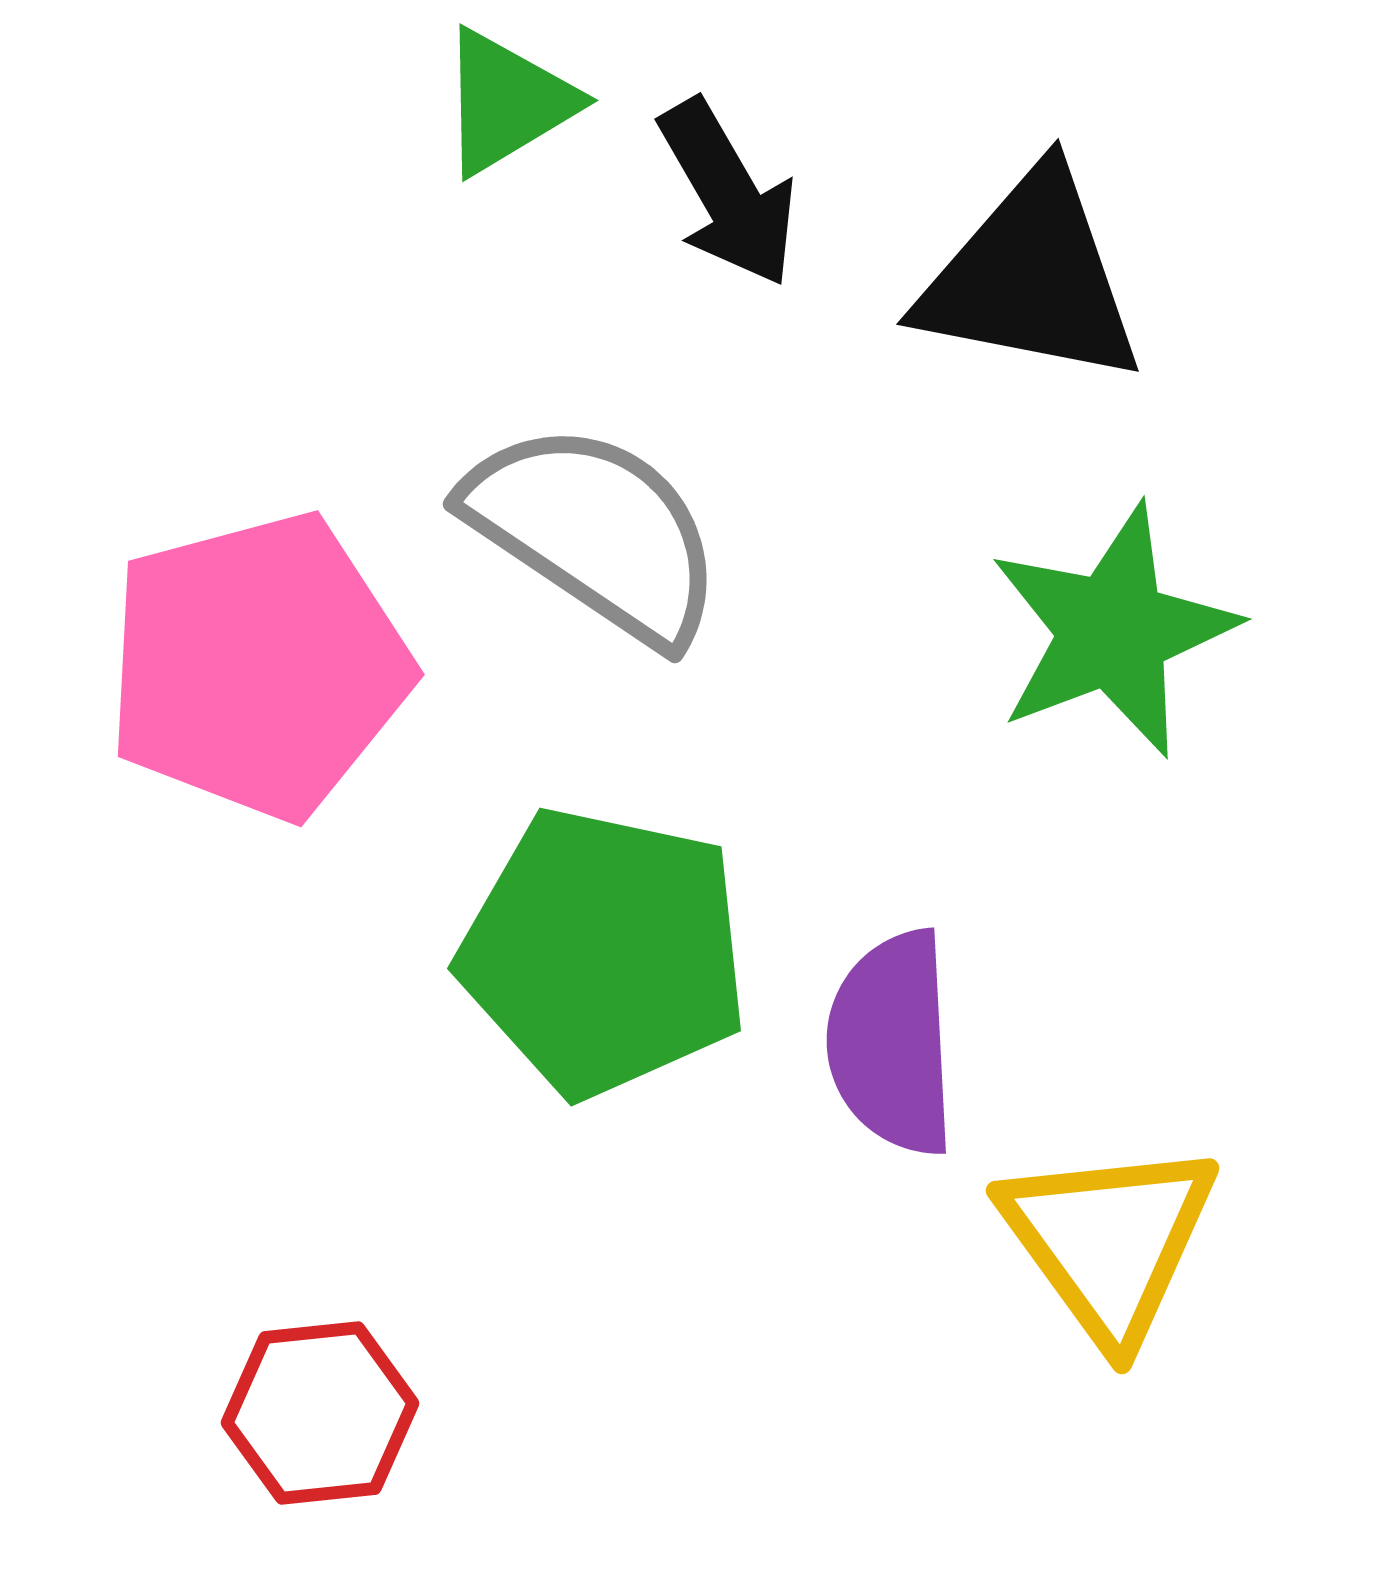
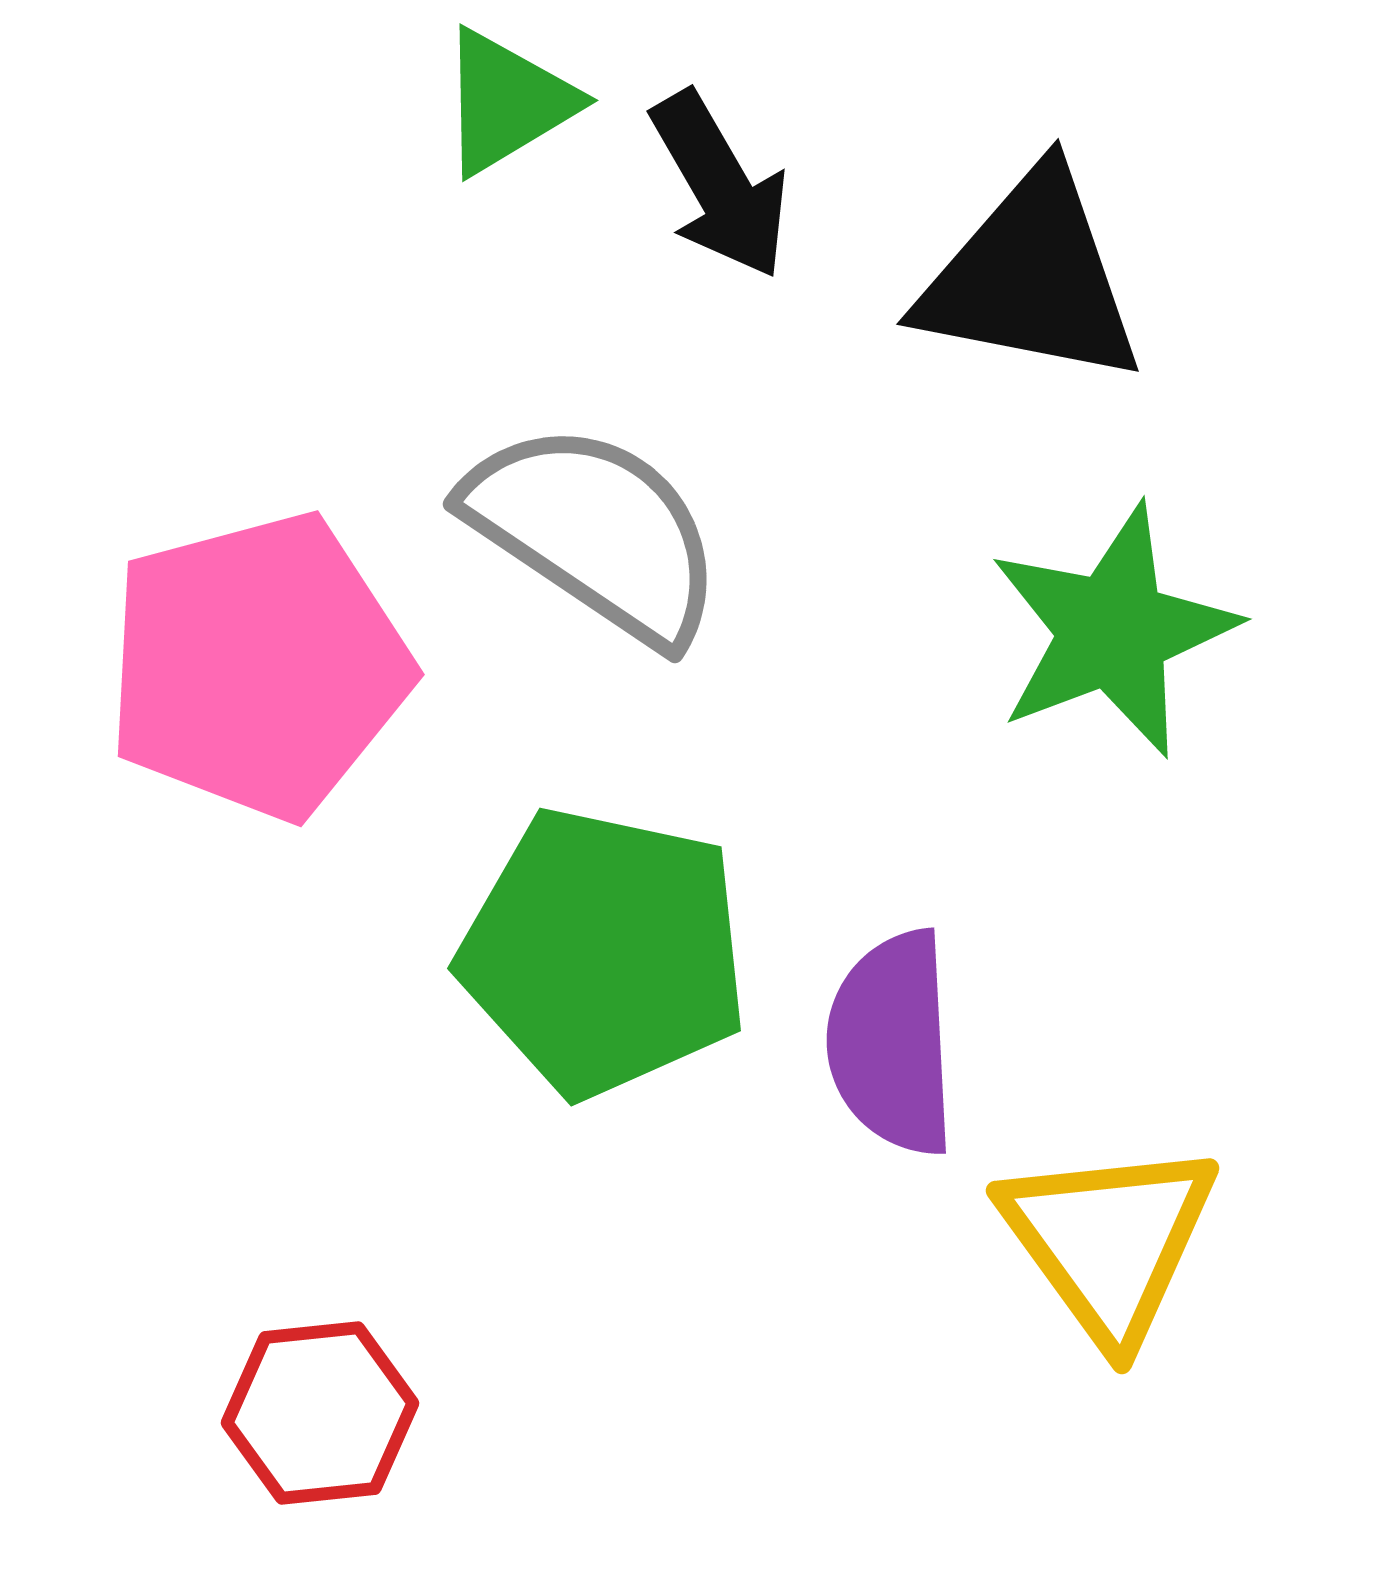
black arrow: moved 8 px left, 8 px up
